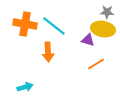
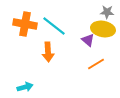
purple triangle: rotated 24 degrees clockwise
